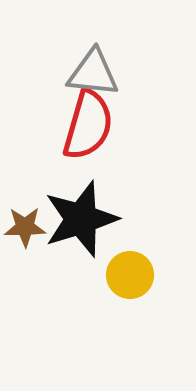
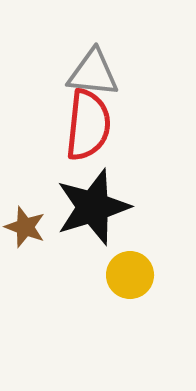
red semicircle: rotated 10 degrees counterclockwise
black star: moved 12 px right, 12 px up
brown star: rotated 21 degrees clockwise
